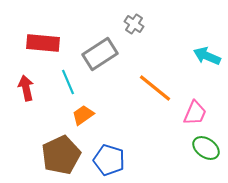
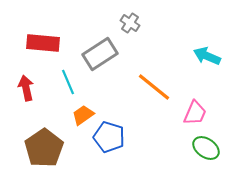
gray cross: moved 4 px left, 1 px up
orange line: moved 1 px left, 1 px up
brown pentagon: moved 17 px left, 7 px up; rotated 9 degrees counterclockwise
blue pentagon: moved 23 px up
